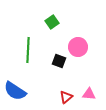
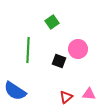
pink circle: moved 2 px down
